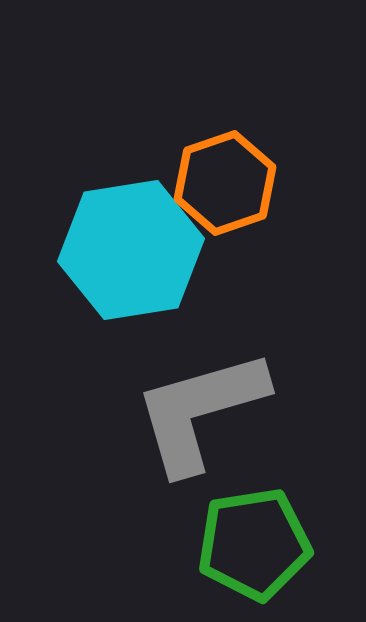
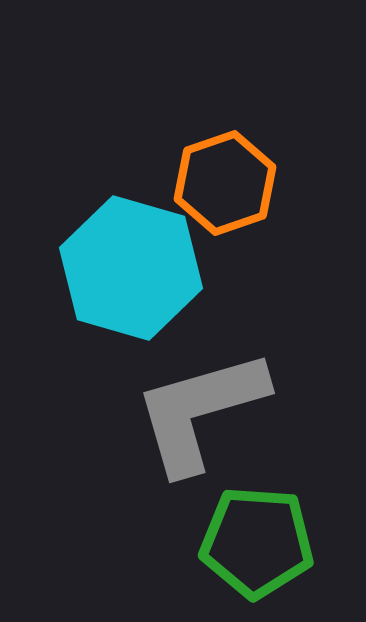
cyan hexagon: moved 18 px down; rotated 25 degrees clockwise
green pentagon: moved 3 px right, 2 px up; rotated 13 degrees clockwise
